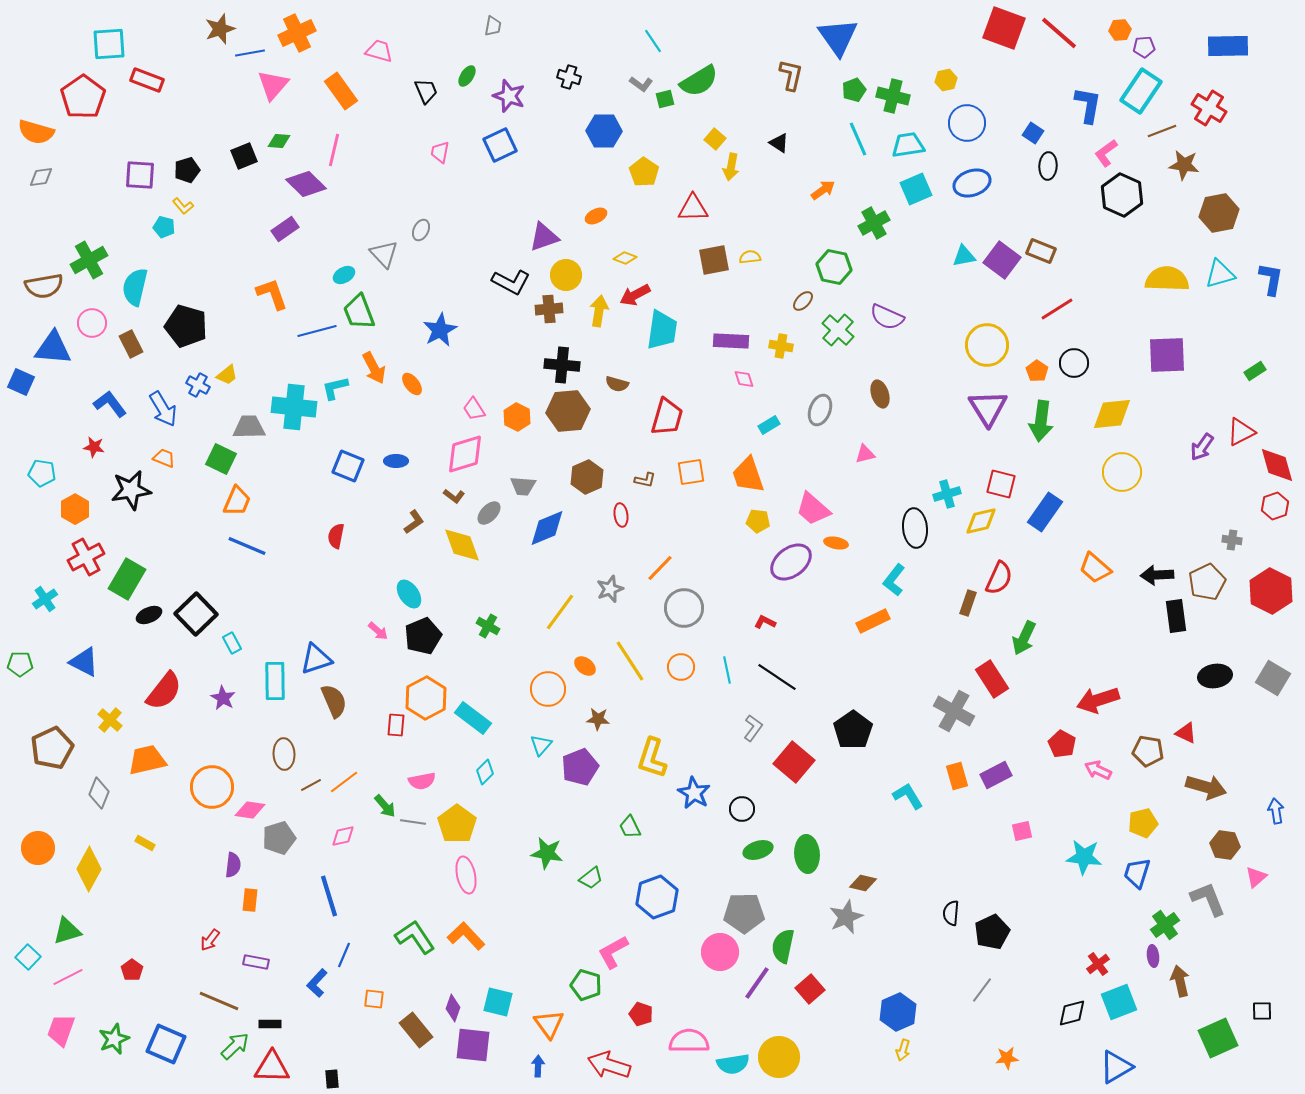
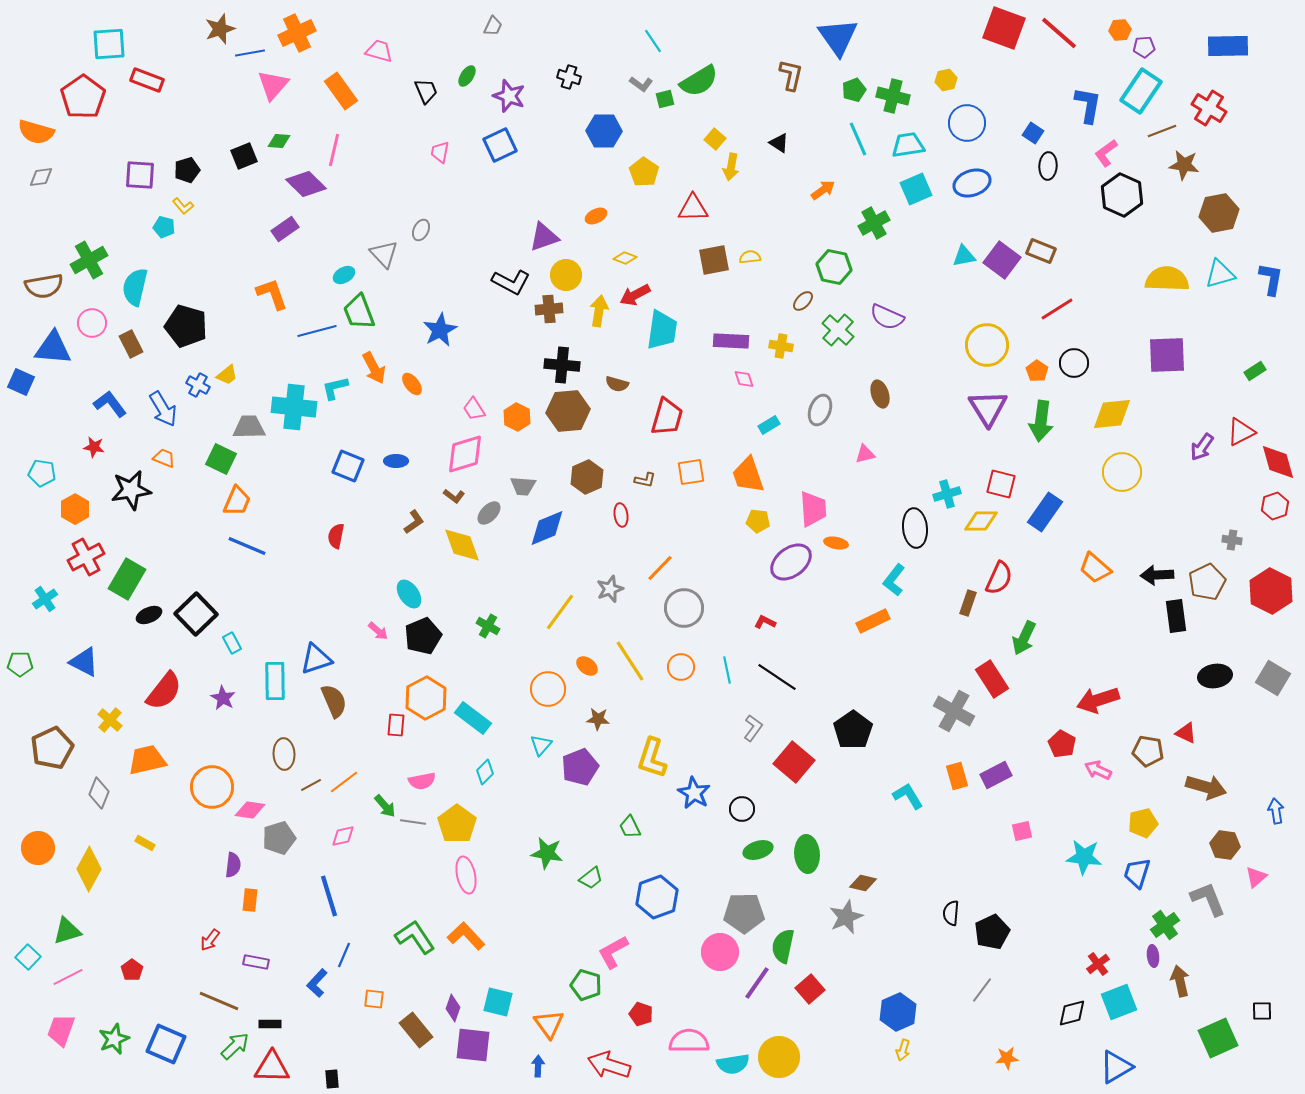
gray trapezoid at (493, 26): rotated 15 degrees clockwise
red diamond at (1277, 465): moved 1 px right, 3 px up
pink trapezoid at (813, 509): rotated 135 degrees counterclockwise
yellow diamond at (981, 521): rotated 12 degrees clockwise
orange ellipse at (585, 666): moved 2 px right
